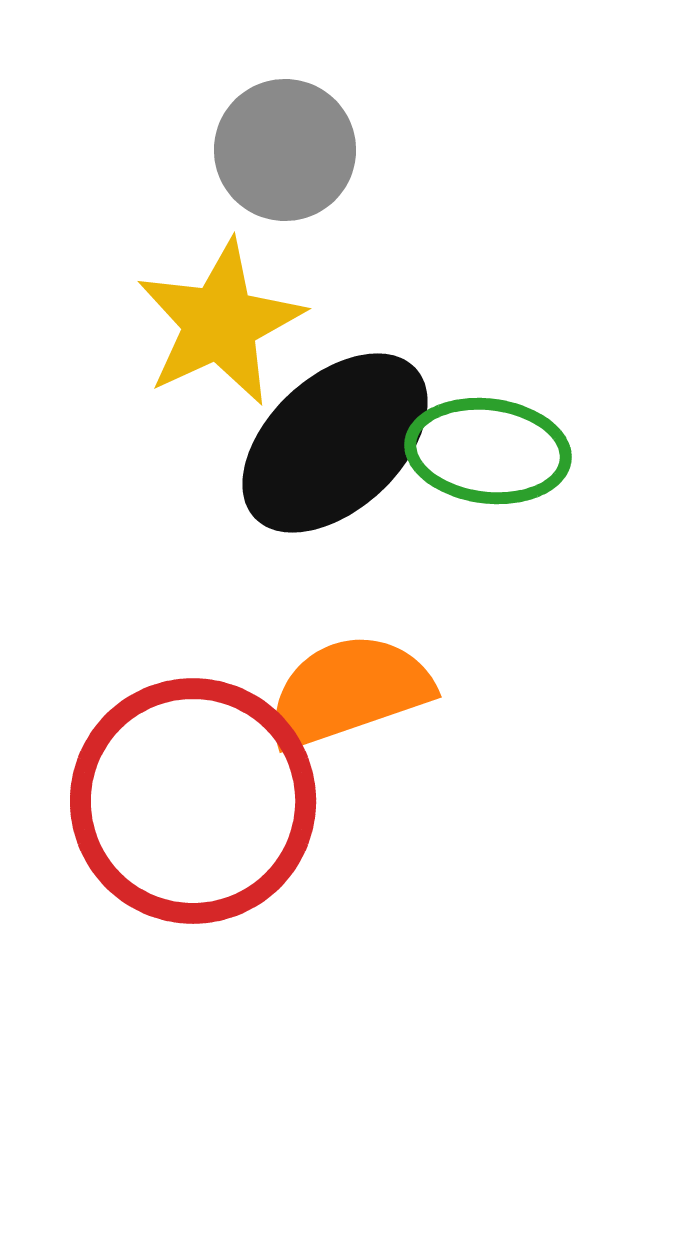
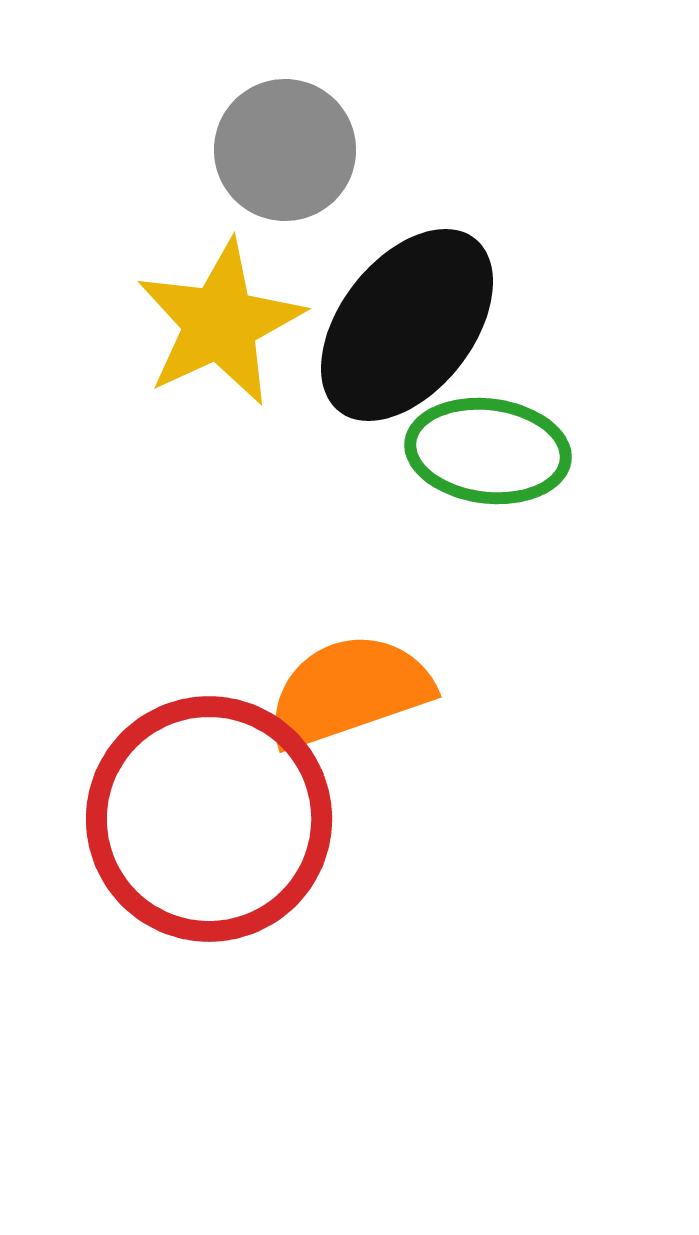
black ellipse: moved 72 px right, 118 px up; rotated 9 degrees counterclockwise
red circle: moved 16 px right, 18 px down
